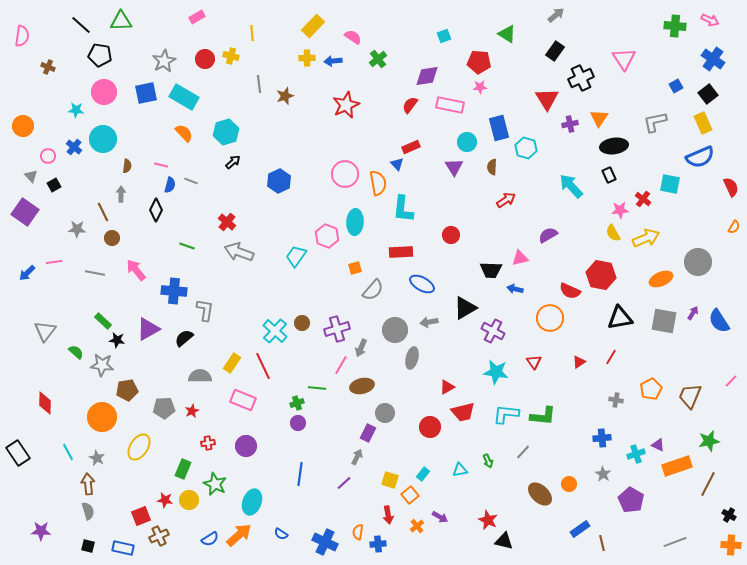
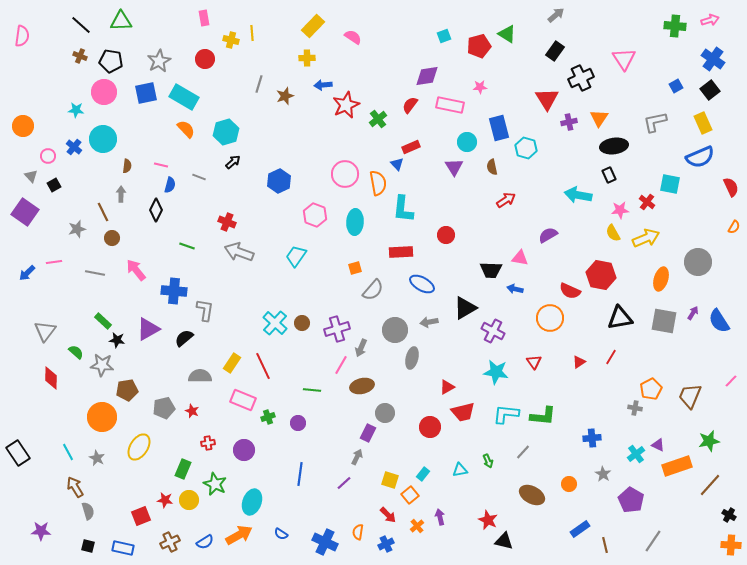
pink rectangle at (197, 17): moved 7 px right, 1 px down; rotated 70 degrees counterclockwise
pink arrow at (710, 20): rotated 42 degrees counterclockwise
black pentagon at (100, 55): moved 11 px right, 6 px down
yellow cross at (231, 56): moved 16 px up
green cross at (378, 59): moved 60 px down
gray star at (164, 61): moved 5 px left
blue arrow at (333, 61): moved 10 px left, 24 px down
red pentagon at (479, 62): moved 16 px up; rotated 20 degrees counterclockwise
brown cross at (48, 67): moved 32 px right, 11 px up
gray line at (259, 84): rotated 24 degrees clockwise
black square at (708, 94): moved 2 px right, 4 px up
purple cross at (570, 124): moved 1 px left, 2 px up
orange semicircle at (184, 133): moved 2 px right, 4 px up
brown semicircle at (492, 167): rotated 14 degrees counterclockwise
gray line at (191, 181): moved 8 px right, 4 px up
cyan arrow at (571, 186): moved 7 px right, 9 px down; rotated 36 degrees counterclockwise
red cross at (643, 199): moved 4 px right, 3 px down
red cross at (227, 222): rotated 18 degrees counterclockwise
gray star at (77, 229): rotated 18 degrees counterclockwise
red circle at (451, 235): moved 5 px left
pink hexagon at (327, 236): moved 12 px left, 21 px up
pink triangle at (520, 258): rotated 24 degrees clockwise
orange ellipse at (661, 279): rotated 50 degrees counterclockwise
cyan cross at (275, 331): moved 8 px up
green line at (317, 388): moved 5 px left, 2 px down
gray cross at (616, 400): moved 19 px right, 8 px down
red diamond at (45, 403): moved 6 px right, 25 px up
green cross at (297, 403): moved 29 px left, 14 px down
gray pentagon at (164, 408): rotated 10 degrees counterclockwise
red star at (192, 411): rotated 24 degrees counterclockwise
blue cross at (602, 438): moved 10 px left
purple circle at (246, 446): moved 2 px left, 4 px down
cyan cross at (636, 454): rotated 18 degrees counterclockwise
brown arrow at (88, 484): moved 13 px left, 3 px down; rotated 25 degrees counterclockwise
brown line at (708, 484): moved 2 px right, 1 px down; rotated 15 degrees clockwise
brown ellipse at (540, 494): moved 8 px left, 1 px down; rotated 15 degrees counterclockwise
red arrow at (388, 515): rotated 36 degrees counterclockwise
purple arrow at (440, 517): rotated 133 degrees counterclockwise
orange arrow at (239, 535): rotated 12 degrees clockwise
brown cross at (159, 536): moved 11 px right, 6 px down
blue semicircle at (210, 539): moved 5 px left, 3 px down
gray line at (675, 542): moved 22 px left, 1 px up; rotated 35 degrees counterclockwise
brown line at (602, 543): moved 3 px right, 2 px down
blue cross at (378, 544): moved 8 px right; rotated 21 degrees counterclockwise
